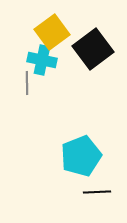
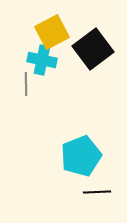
yellow square: rotated 8 degrees clockwise
gray line: moved 1 px left, 1 px down
